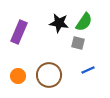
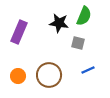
green semicircle: moved 6 px up; rotated 12 degrees counterclockwise
